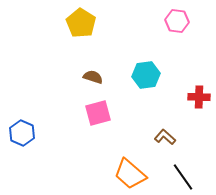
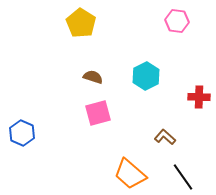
cyan hexagon: moved 1 px down; rotated 20 degrees counterclockwise
